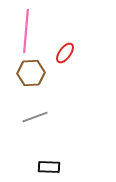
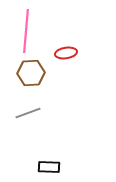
red ellipse: moved 1 px right; rotated 45 degrees clockwise
gray line: moved 7 px left, 4 px up
